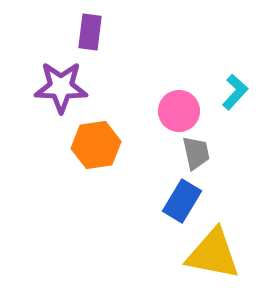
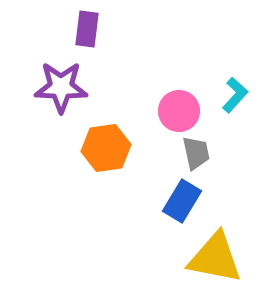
purple rectangle: moved 3 px left, 3 px up
cyan L-shape: moved 3 px down
orange hexagon: moved 10 px right, 3 px down
yellow triangle: moved 2 px right, 4 px down
